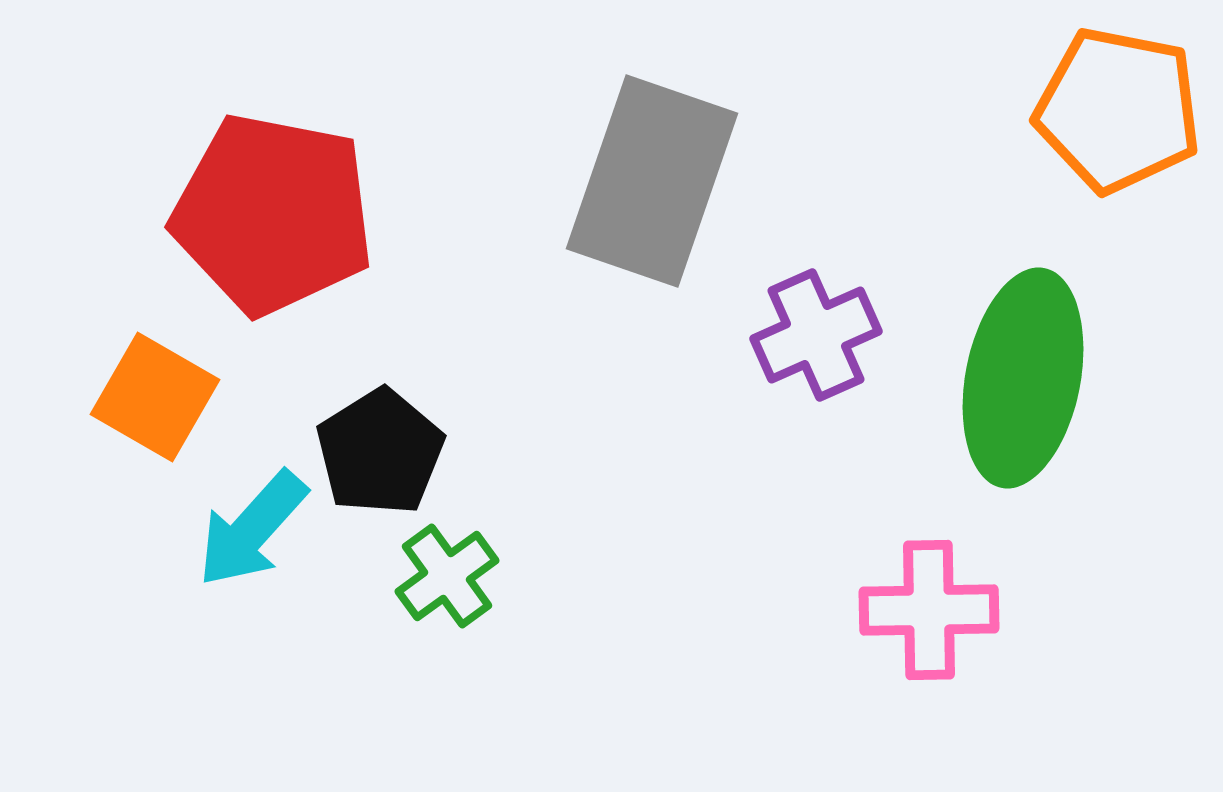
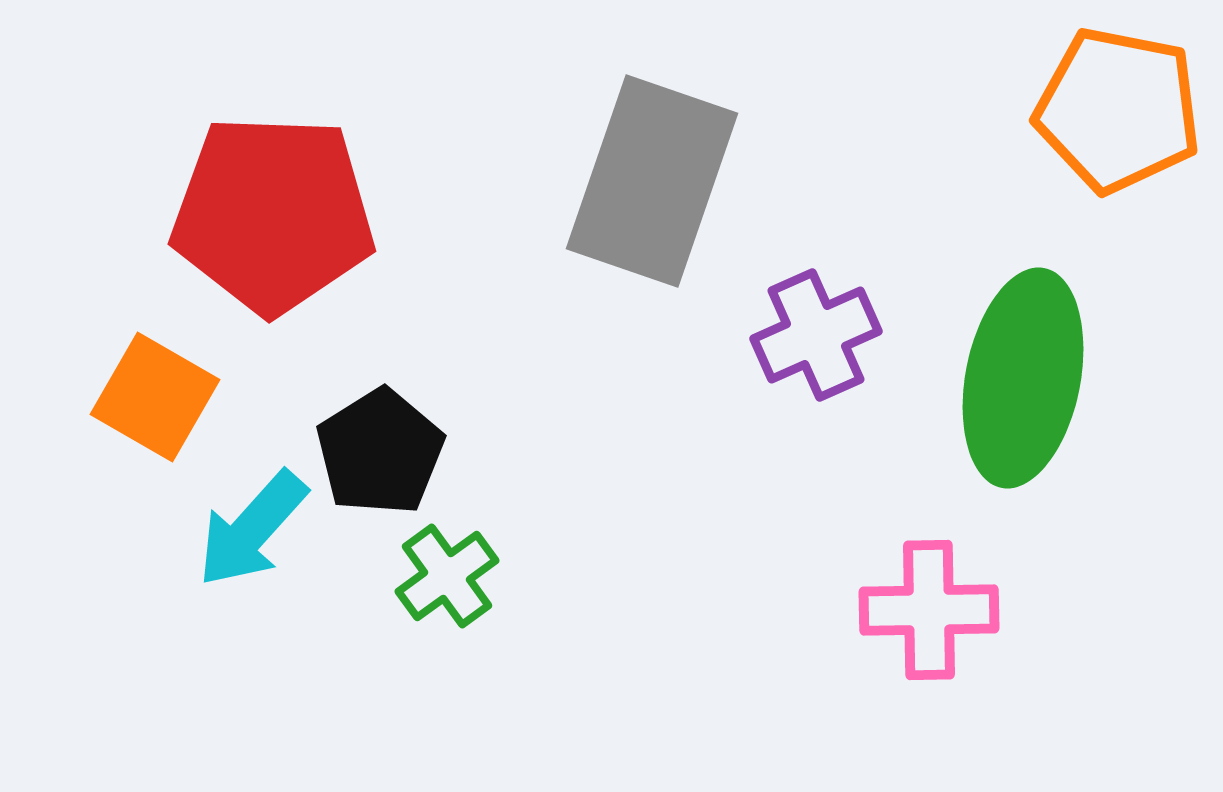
red pentagon: rotated 9 degrees counterclockwise
